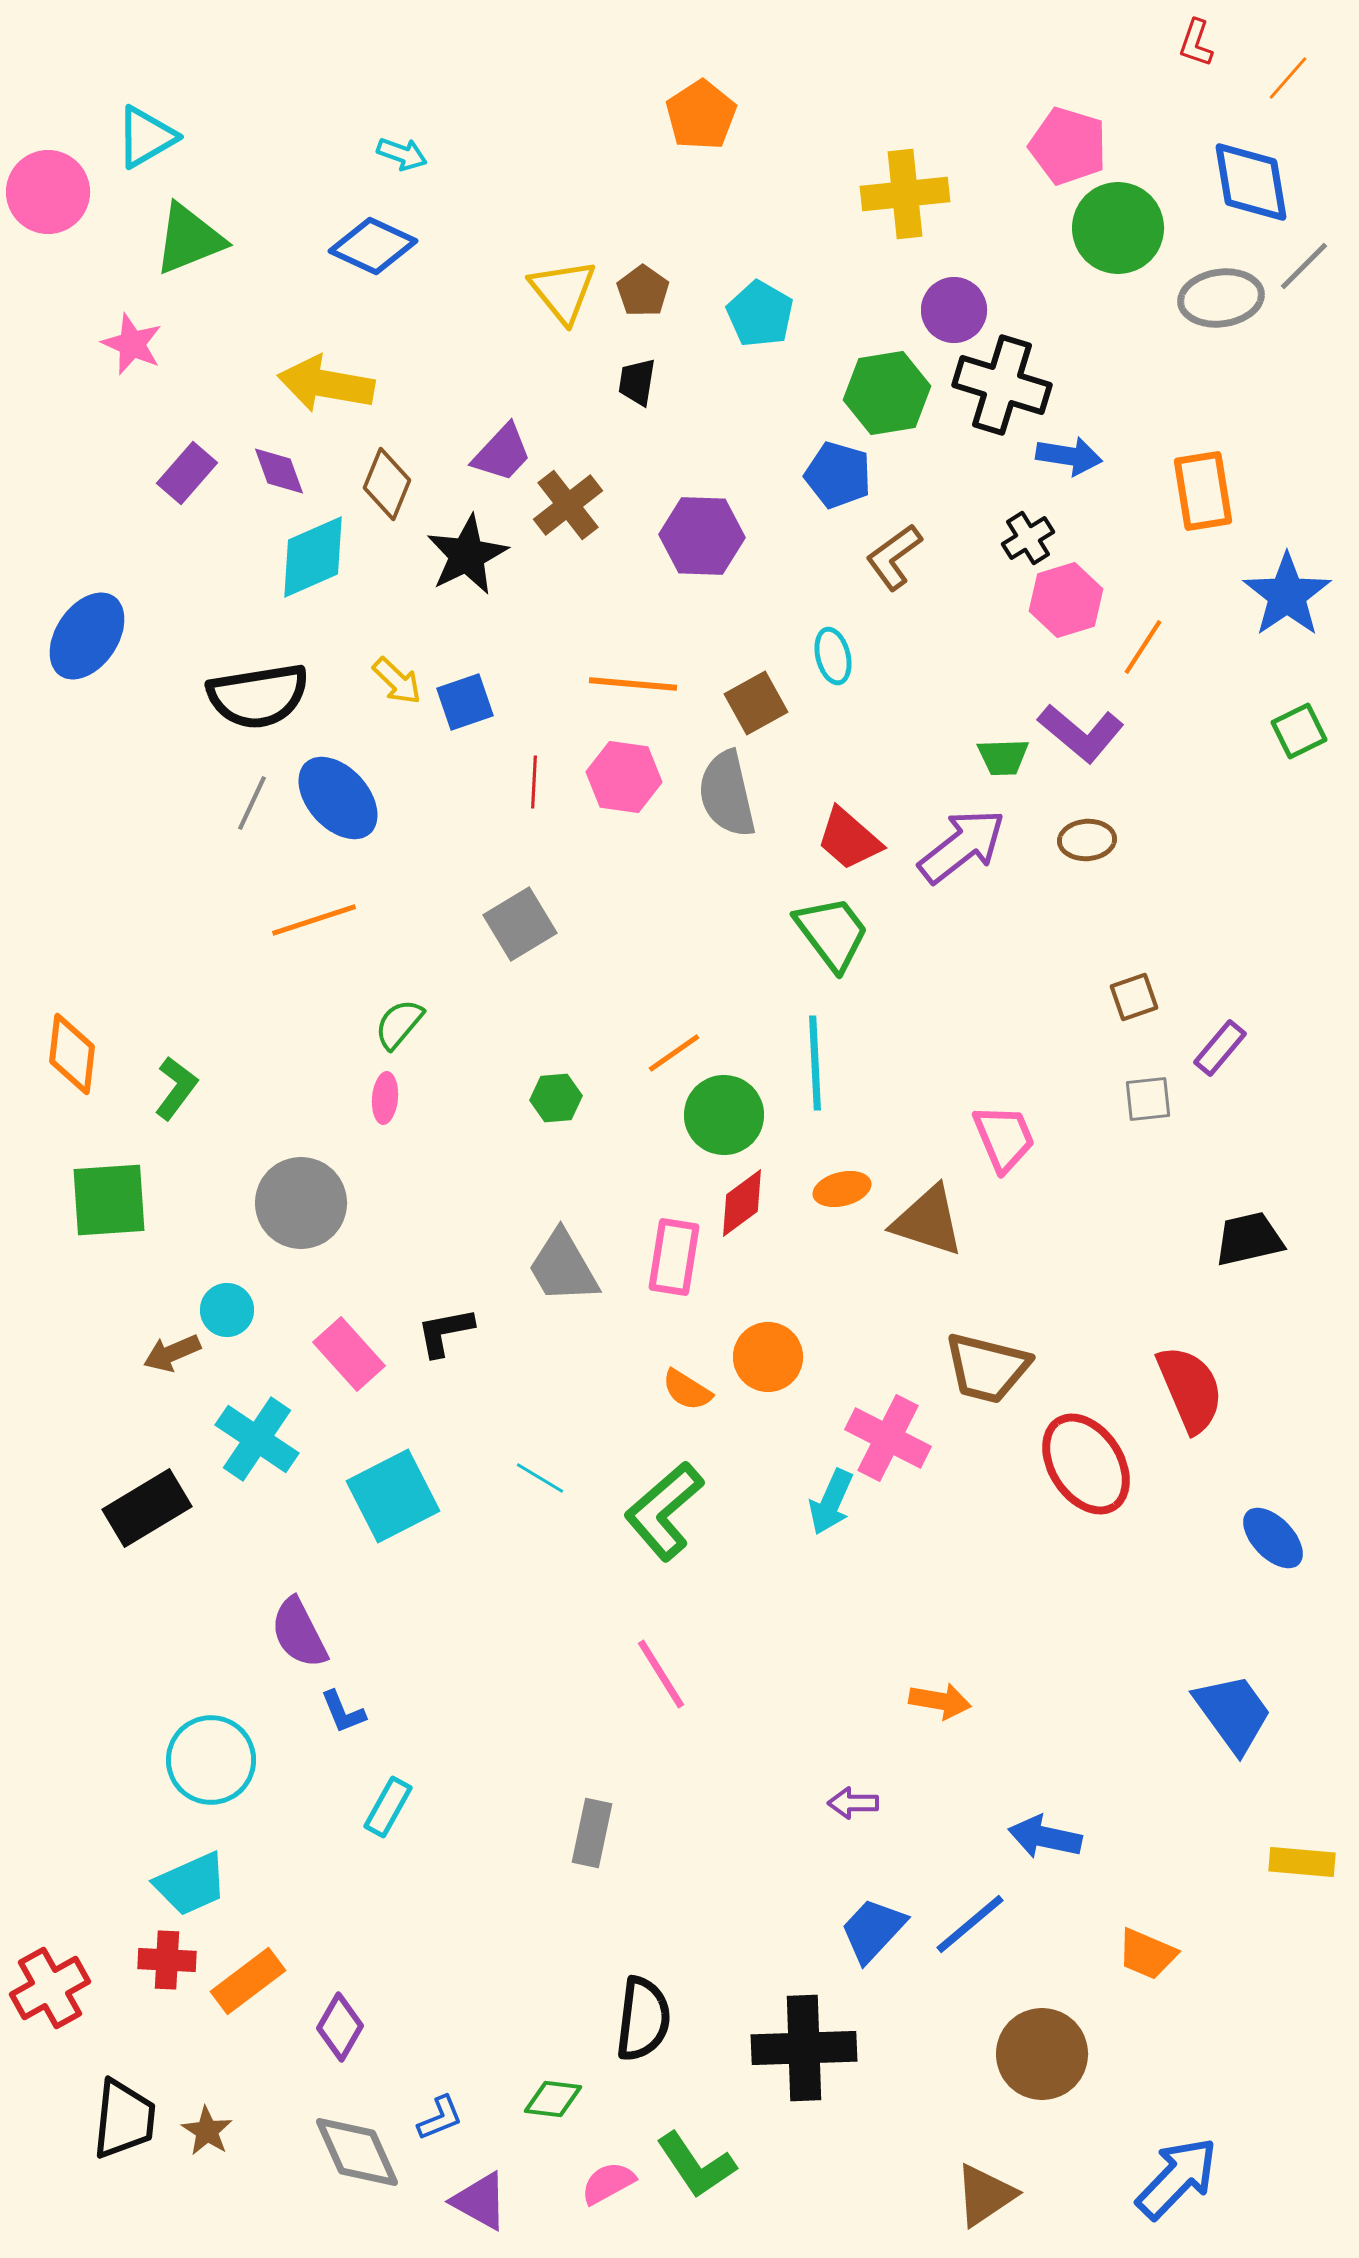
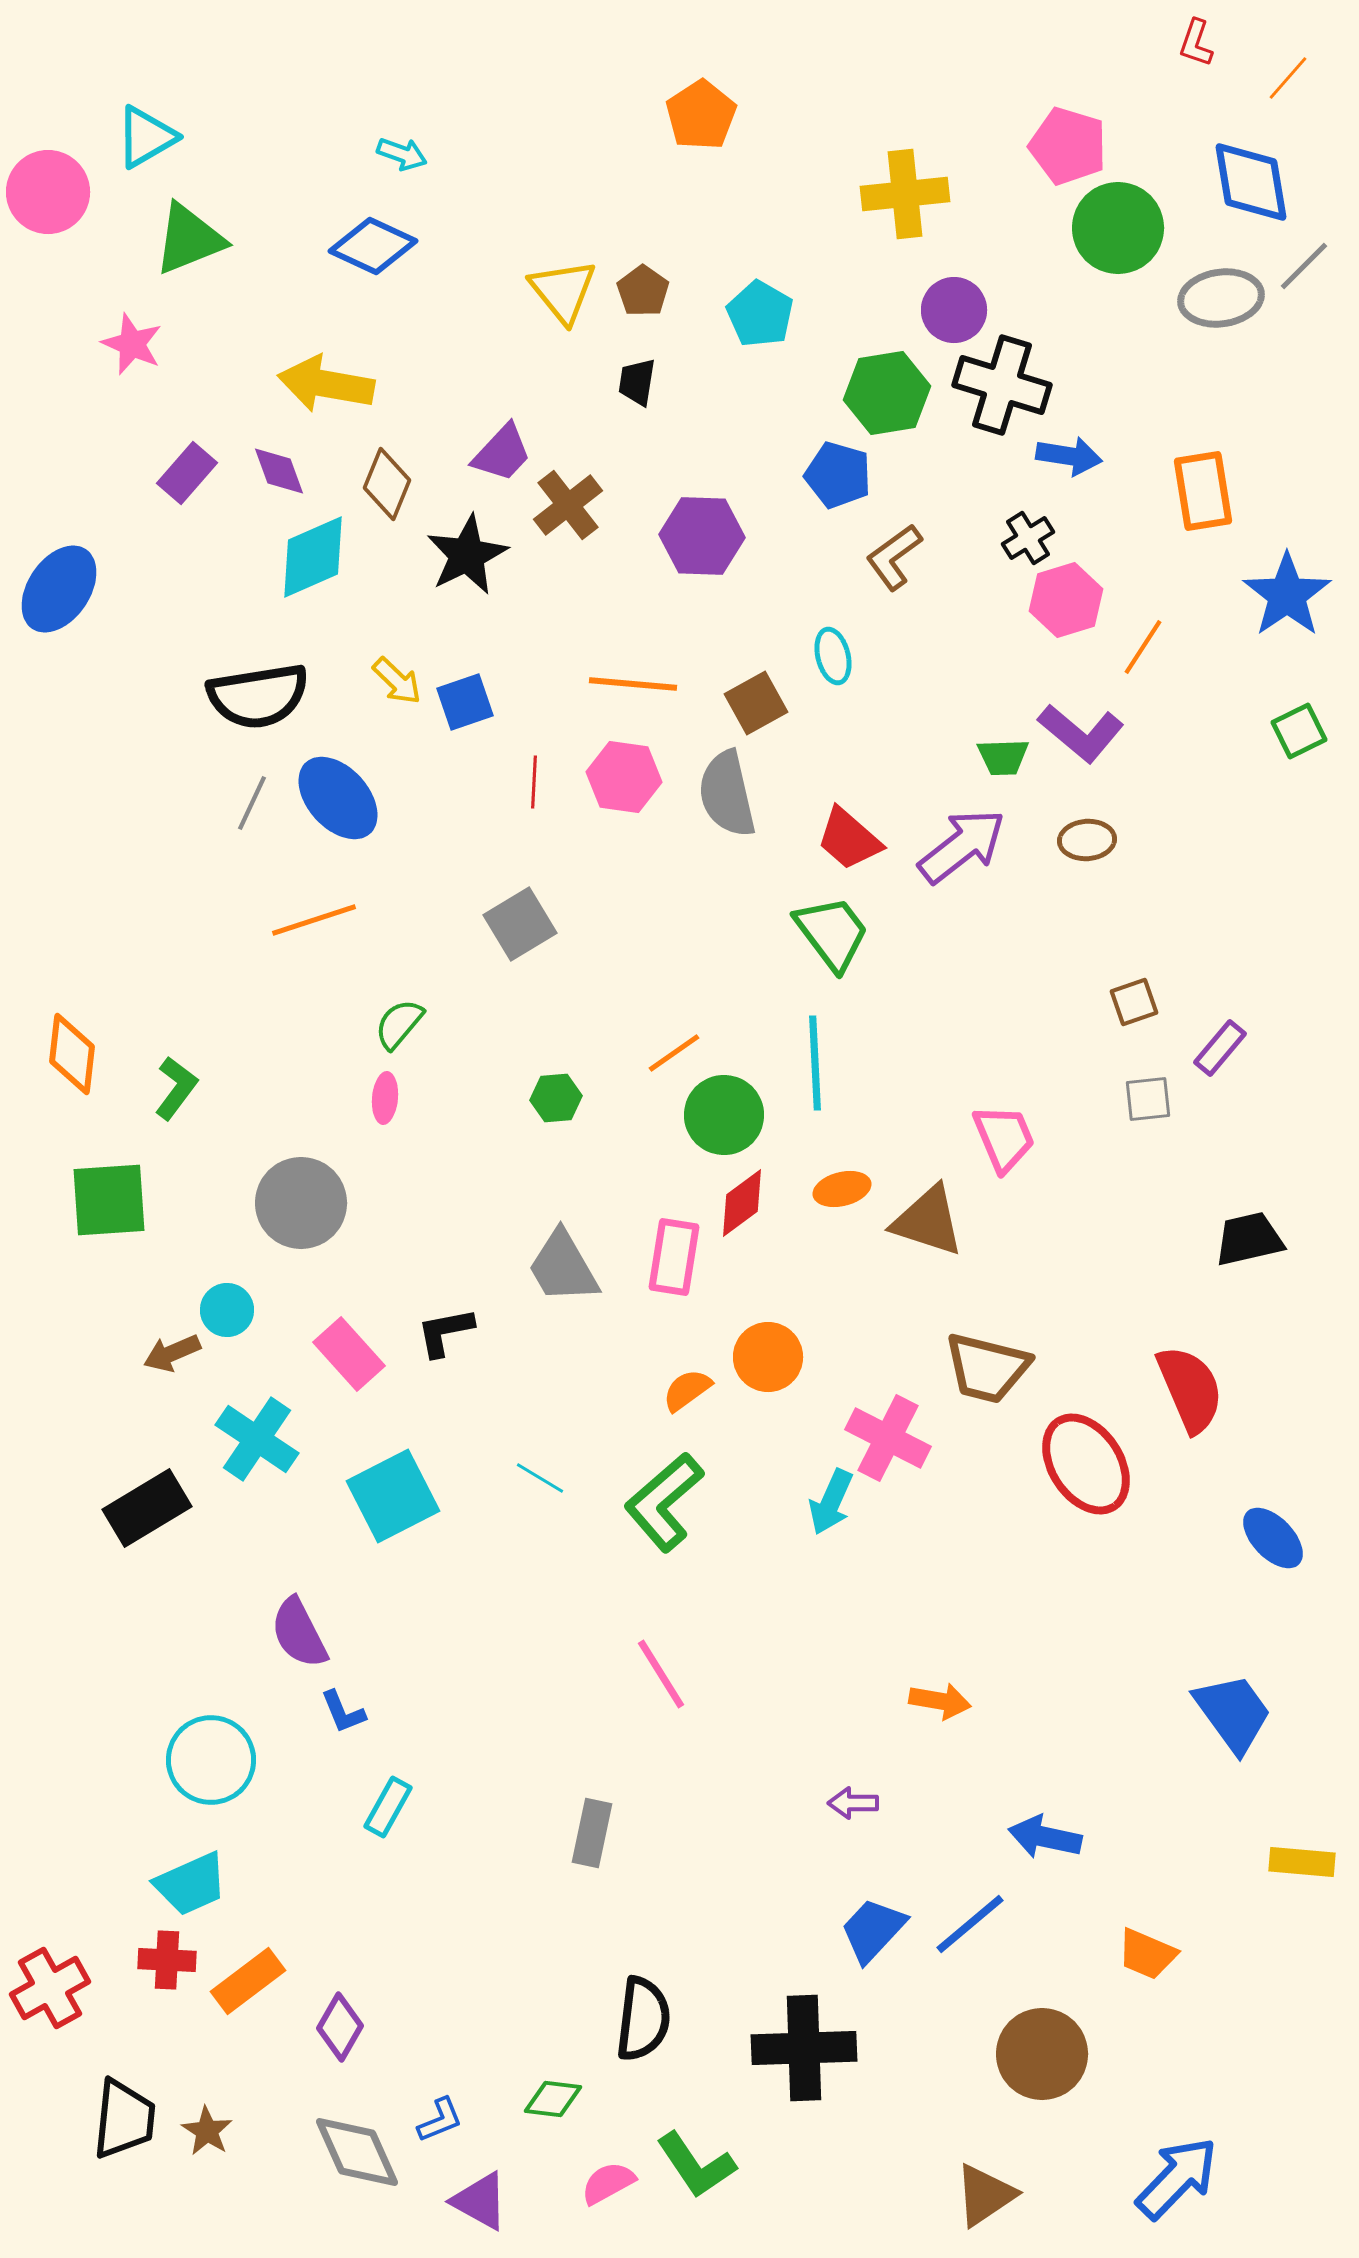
blue ellipse at (87, 636): moved 28 px left, 47 px up
brown square at (1134, 997): moved 5 px down
orange semicircle at (687, 1390): rotated 112 degrees clockwise
green L-shape at (664, 1511): moved 9 px up
blue L-shape at (440, 2118): moved 2 px down
